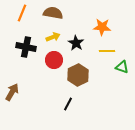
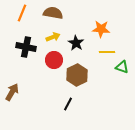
orange star: moved 1 px left, 2 px down
yellow line: moved 1 px down
brown hexagon: moved 1 px left
